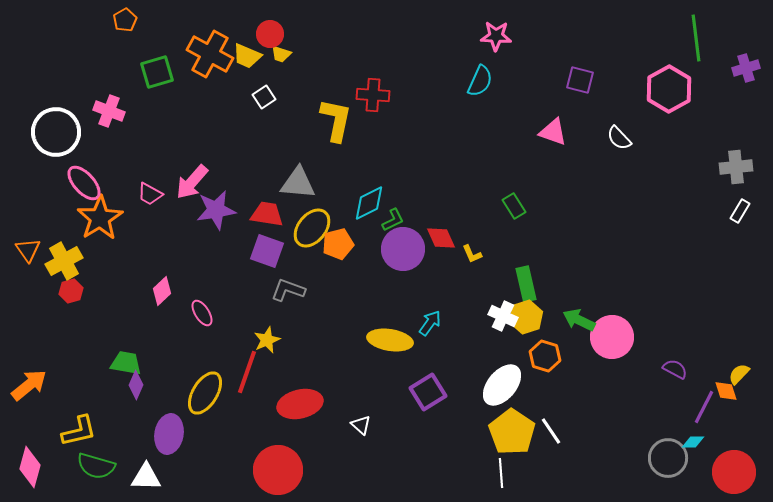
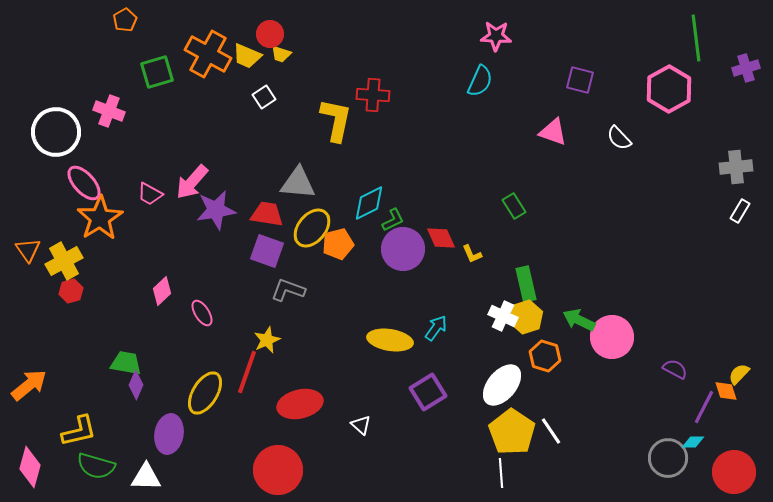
orange cross at (210, 54): moved 2 px left
cyan arrow at (430, 323): moved 6 px right, 5 px down
